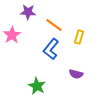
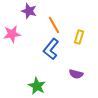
purple star: moved 1 px right, 1 px up; rotated 14 degrees clockwise
orange line: rotated 24 degrees clockwise
pink star: moved 1 px up; rotated 24 degrees clockwise
